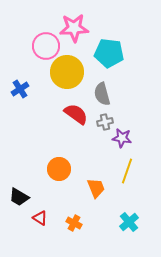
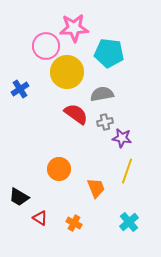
gray semicircle: rotated 95 degrees clockwise
